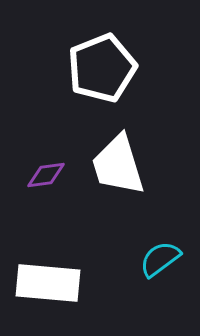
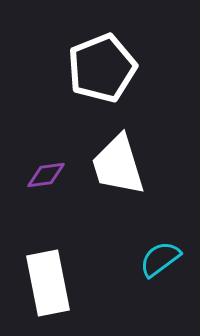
white rectangle: rotated 74 degrees clockwise
